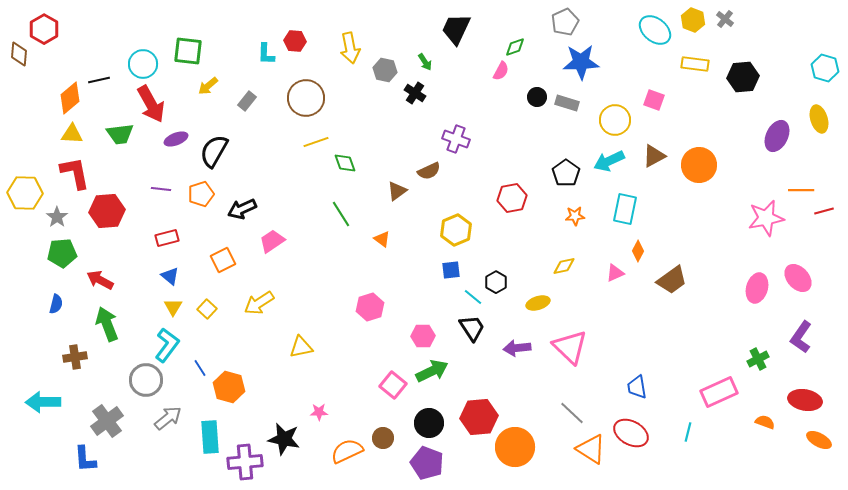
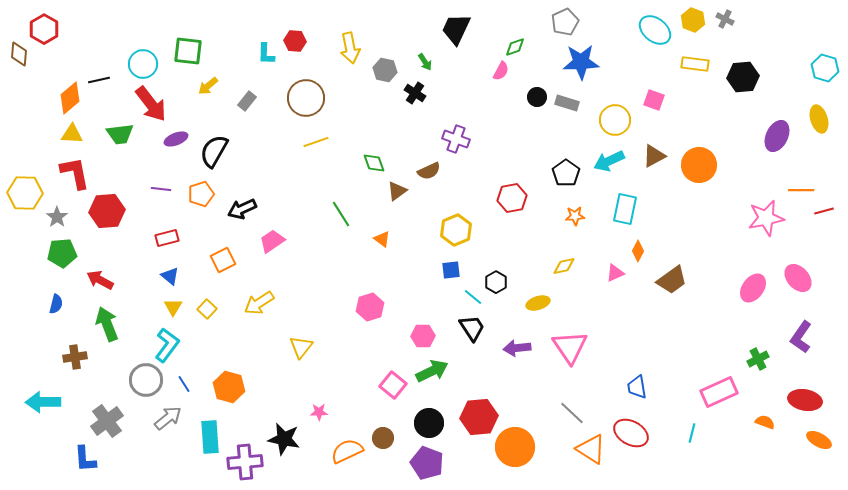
gray cross at (725, 19): rotated 12 degrees counterclockwise
red arrow at (151, 104): rotated 9 degrees counterclockwise
green diamond at (345, 163): moved 29 px right
pink ellipse at (757, 288): moved 4 px left; rotated 20 degrees clockwise
yellow triangle at (301, 347): rotated 40 degrees counterclockwise
pink triangle at (570, 347): rotated 12 degrees clockwise
blue line at (200, 368): moved 16 px left, 16 px down
cyan line at (688, 432): moved 4 px right, 1 px down
